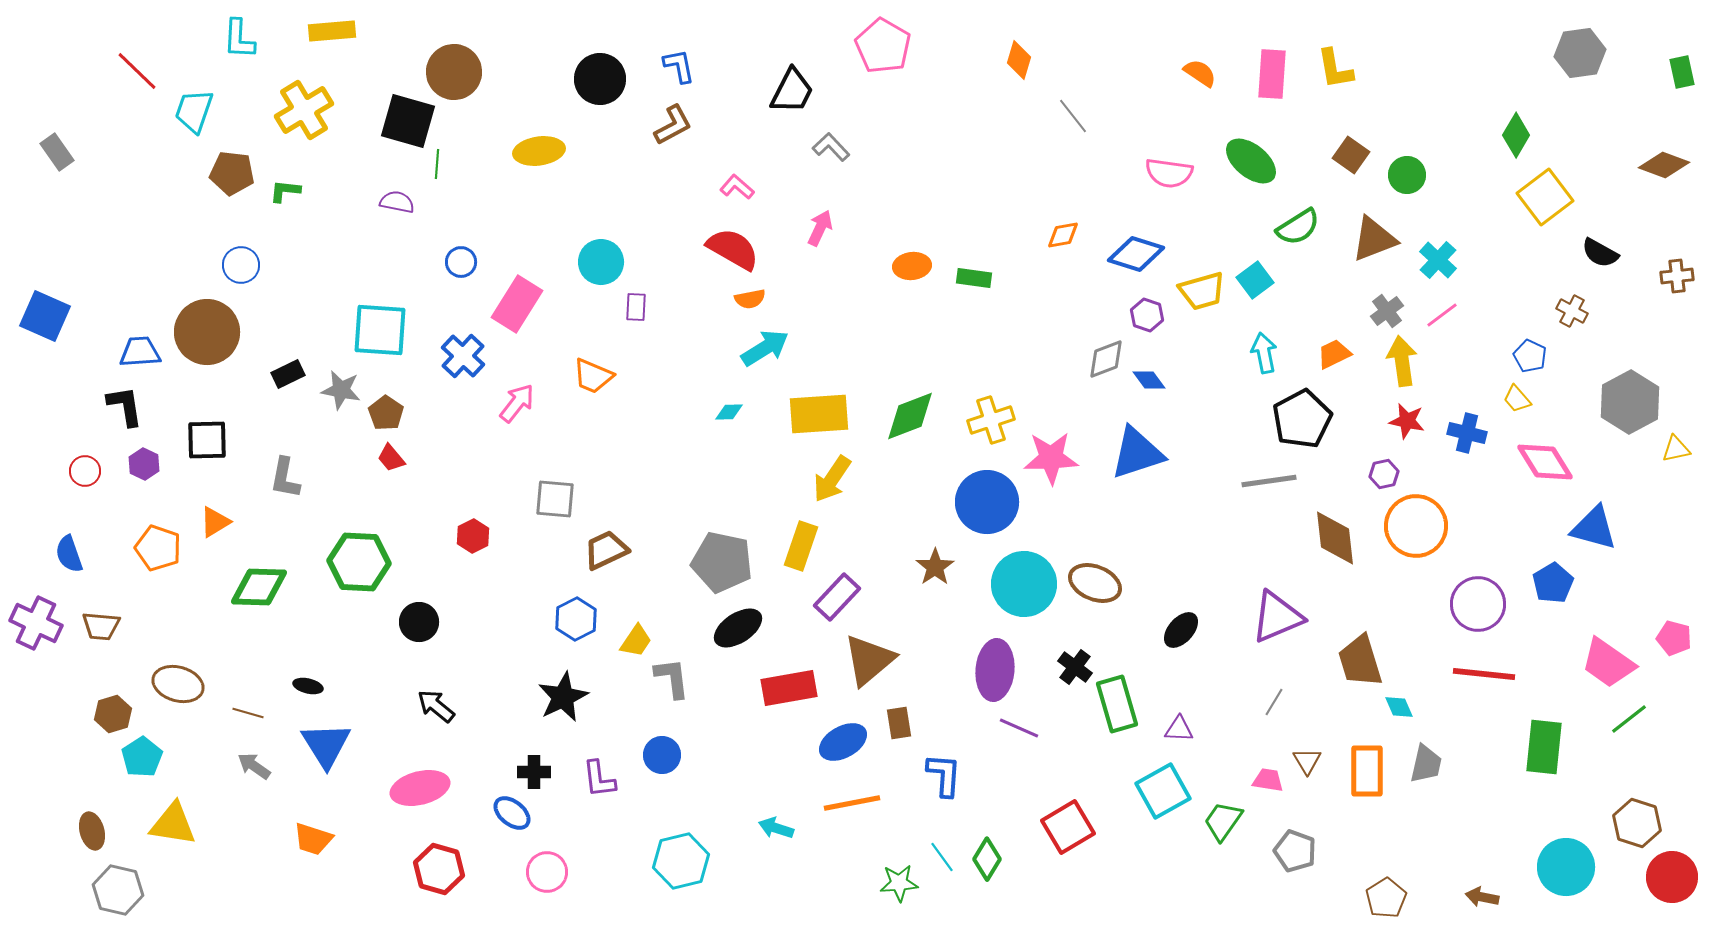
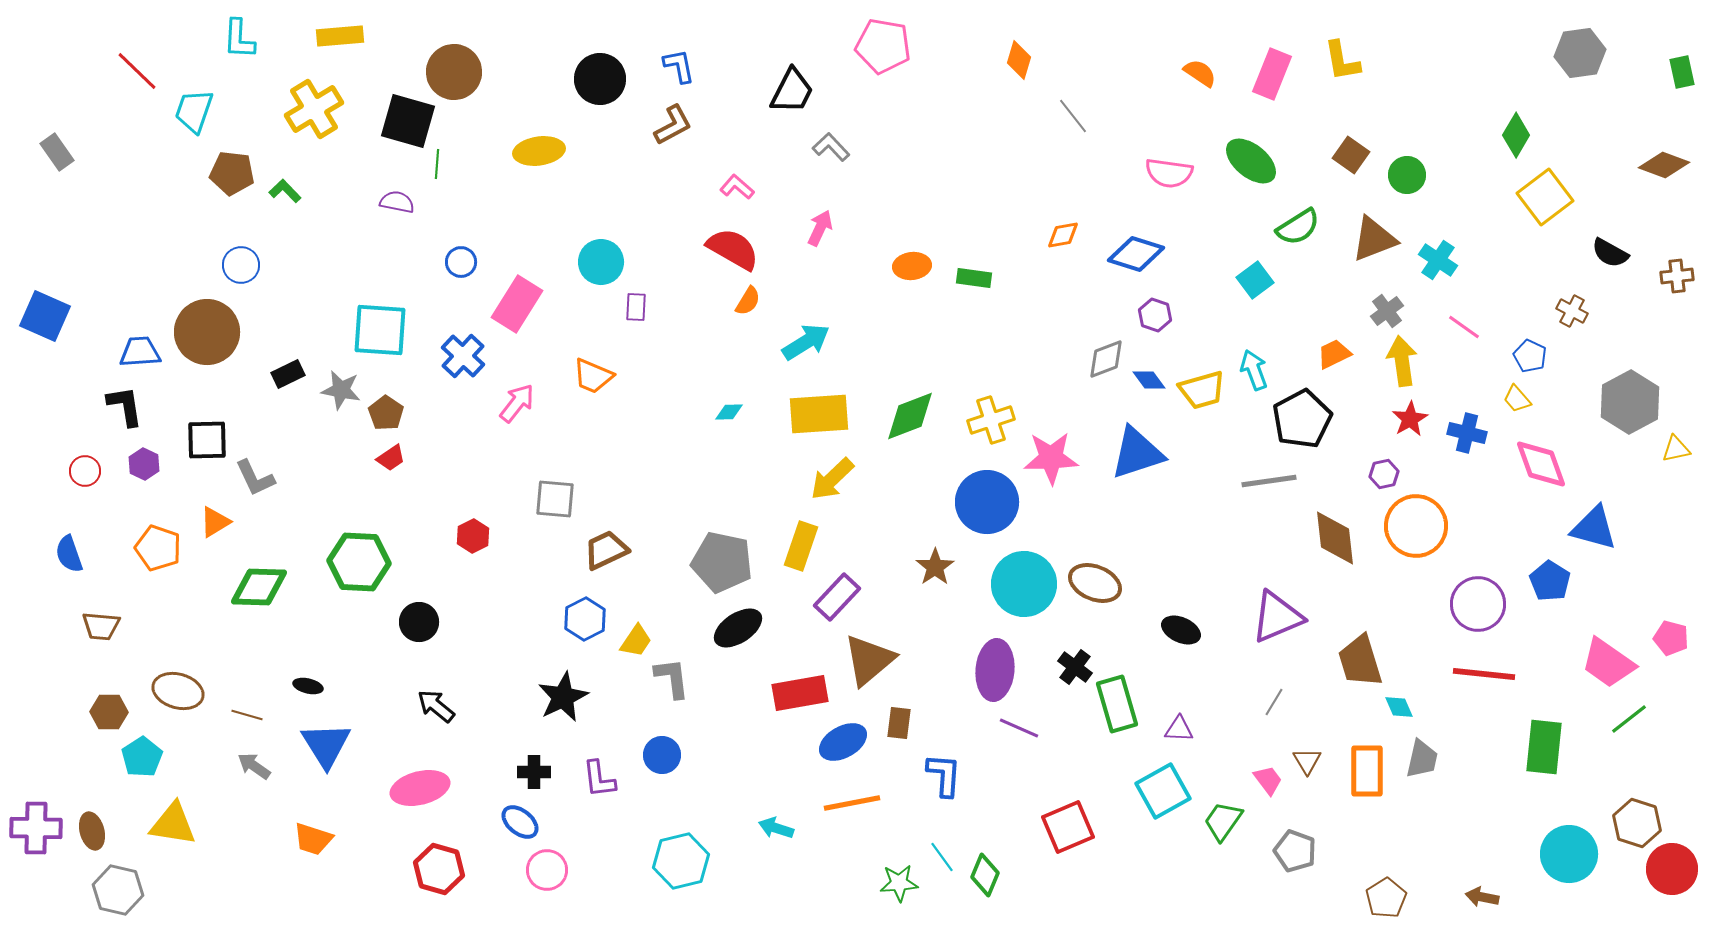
yellow rectangle at (332, 31): moved 8 px right, 5 px down
pink pentagon at (883, 46): rotated 20 degrees counterclockwise
yellow L-shape at (1335, 69): moved 7 px right, 8 px up
pink rectangle at (1272, 74): rotated 18 degrees clockwise
yellow cross at (304, 110): moved 10 px right, 1 px up
green L-shape at (285, 191): rotated 40 degrees clockwise
black semicircle at (1600, 253): moved 10 px right
cyan cross at (1438, 260): rotated 9 degrees counterclockwise
yellow trapezoid at (1202, 291): moved 99 px down
orange semicircle at (750, 299): moved 2 px left, 2 px down; rotated 48 degrees counterclockwise
purple hexagon at (1147, 315): moved 8 px right
pink line at (1442, 315): moved 22 px right, 12 px down; rotated 72 degrees clockwise
cyan arrow at (765, 348): moved 41 px right, 6 px up
cyan arrow at (1264, 353): moved 10 px left, 17 px down; rotated 9 degrees counterclockwise
red star at (1407, 421): moved 3 px right, 2 px up; rotated 30 degrees clockwise
red trapezoid at (391, 458): rotated 84 degrees counterclockwise
pink diamond at (1545, 462): moved 4 px left, 2 px down; rotated 12 degrees clockwise
gray L-shape at (285, 478): moved 30 px left; rotated 36 degrees counterclockwise
yellow arrow at (832, 479): rotated 12 degrees clockwise
blue pentagon at (1553, 583): moved 3 px left, 2 px up; rotated 9 degrees counterclockwise
blue hexagon at (576, 619): moved 9 px right
purple cross at (36, 623): moved 205 px down; rotated 24 degrees counterclockwise
black ellipse at (1181, 630): rotated 72 degrees clockwise
pink pentagon at (1674, 638): moved 3 px left
brown ellipse at (178, 684): moved 7 px down
red rectangle at (789, 688): moved 11 px right, 5 px down
brown line at (248, 713): moved 1 px left, 2 px down
brown hexagon at (113, 714): moved 4 px left, 2 px up; rotated 18 degrees clockwise
brown rectangle at (899, 723): rotated 16 degrees clockwise
gray trapezoid at (1426, 764): moved 4 px left, 5 px up
pink trapezoid at (1268, 780): rotated 44 degrees clockwise
blue ellipse at (512, 813): moved 8 px right, 9 px down
red square at (1068, 827): rotated 8 degrees clockwise
green diamond at (987, 859): moved 2 px left, 16 px down; rotated 9 degrees counterclockwise
cyan circle at (1566, 867): moved 3 px right, 13 px up
pink circle at (547, 872): moved 2 px up
red circle at (1672, 877): moved 8 px up
